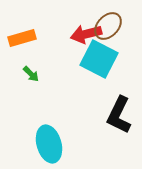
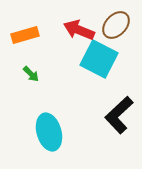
brown ellipse: moved 8 px right, 1 px up
red arrow: moved 7 px left, 4 px up; rotated 36 degrees clockwise
orange rectangle: moved 3 px right, 3 px up
black L-shape: rotated 21 degrees clockwise
cyan ellipse: moved 12 px up
